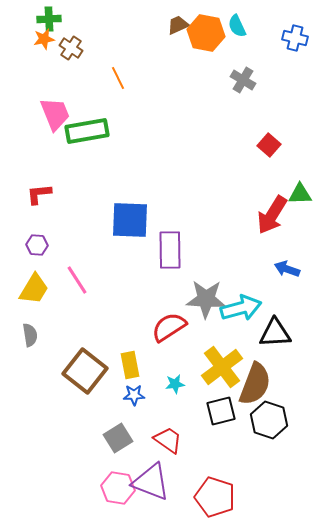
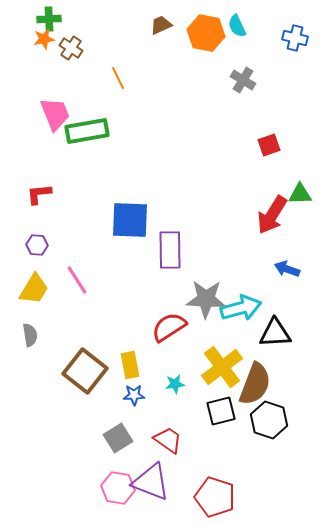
brown trapezoid: moved 17 px left
red square: rotated 30 degrees clockwise
